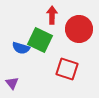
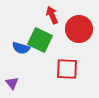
red arrow: rotated 24 degrees counterclockwise
red square: rotated 15 degrees counterclockwise
